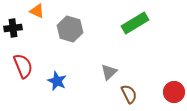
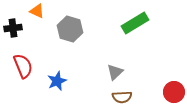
gray triangle: moved 6 px right
blue star: rotated 24 degrees clockwise
brown semicircle: moved 7 px left, 3 px down; rotated 114 degrees clockwise
